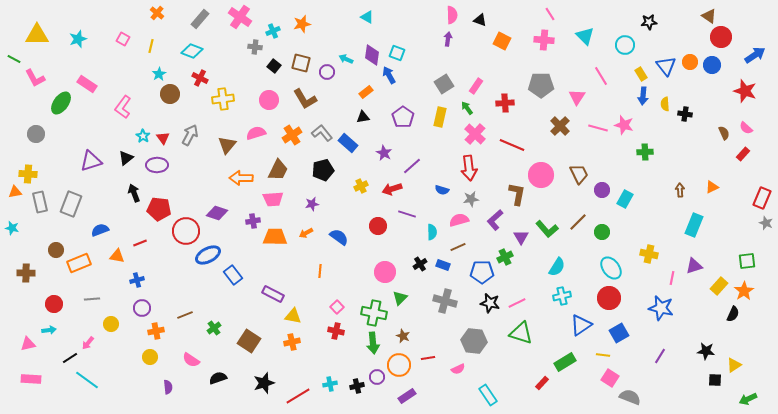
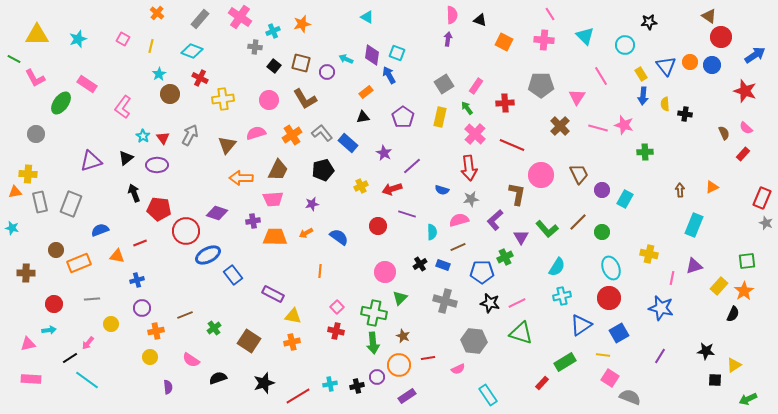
orange square at (502, 41): moved 2 px right, 1 px down
cyan ellipse at (611, 268): rotated 15 degrees clockwise
